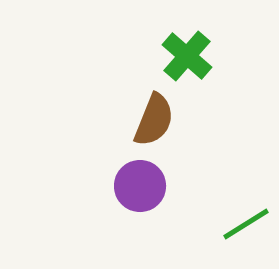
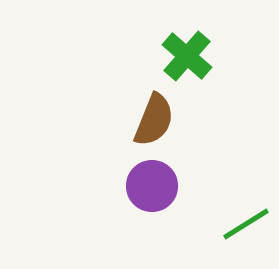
purple circle: moved 12 px right
